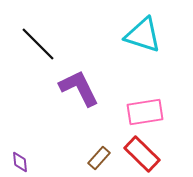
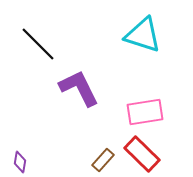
brown rectangle: moved 4 px right, 2 px down
purple diamond: rotated 15 degrees clockwise
